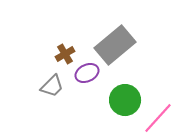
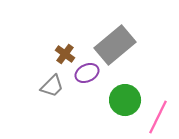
brown cross: rotated 24 degrees counterclockwise
pink line: moved 1 px up; rotated 16 degrees counterclockwise
